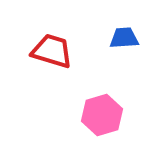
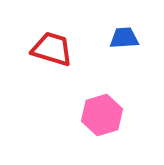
red trapezoid: moved 2 px up
